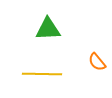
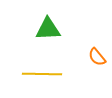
orange semicircle: moved 5 px up
